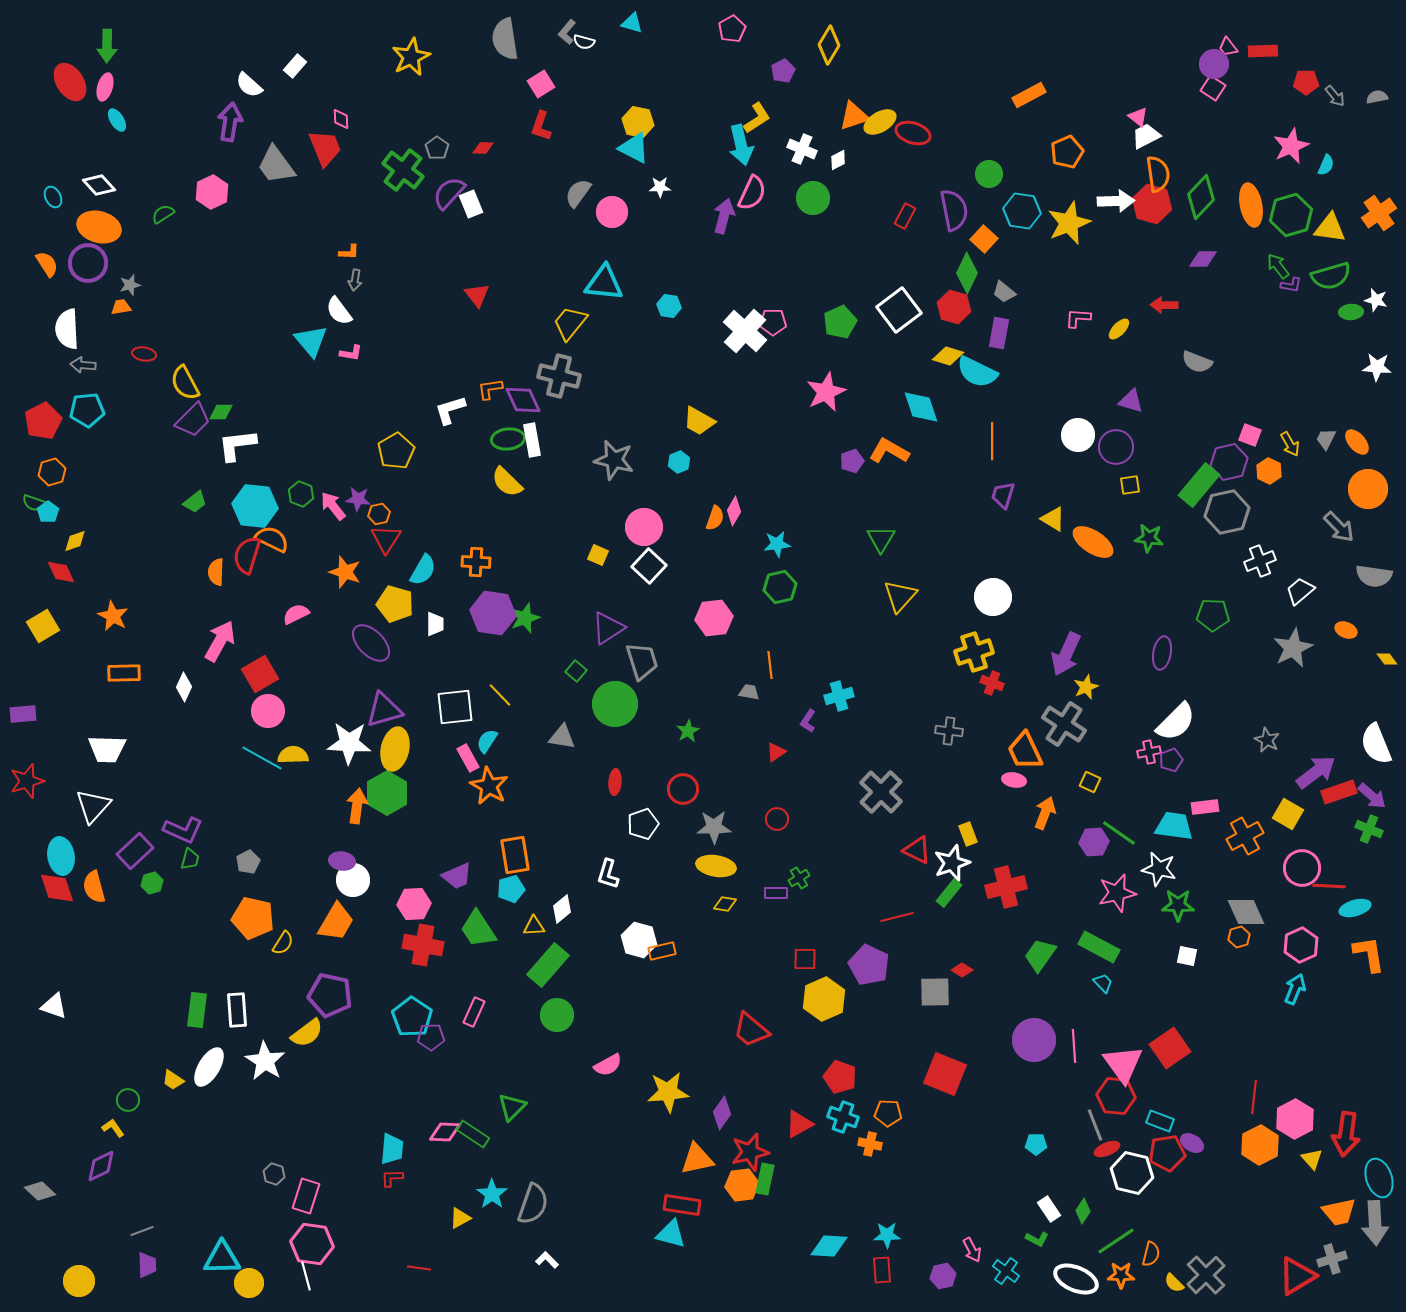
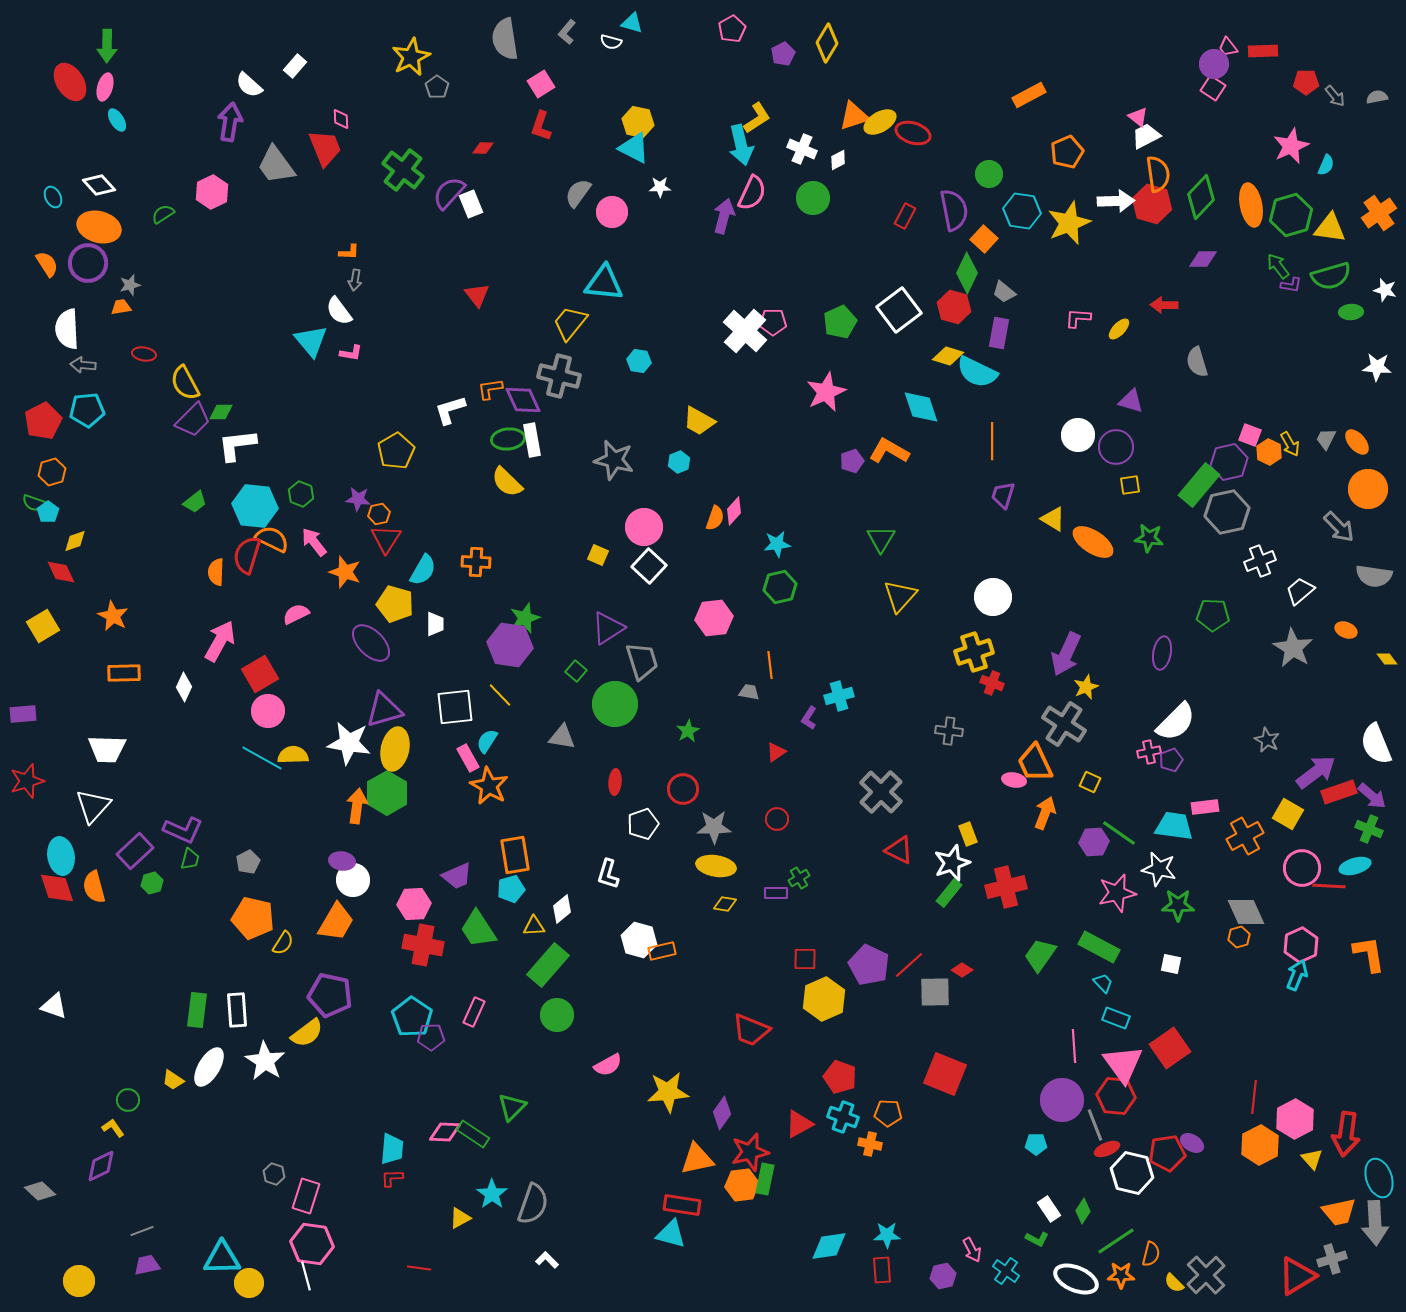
white semicircle at (584, 42): moved 27 px right
yellow diamond at (829, 45): moved 2 px left, 2 px up
purple pentagon at (783, 71): moved 17 px up
gray pentagon at (437, 148): moved 61 px up
white star at (1376, 300): moved 9 px right, 10 px up
cyan hexagon at (669, 306): moved 30 px left, 55 px down
gray semicircle at (1197, 362): rotated 52 degrees clockwise
orange hexagon at (1269, 471): moved 19 px up
pink arrow at (333, 506): moved 19 px left, 36 px down
pink diamond at (734, 511): rotated 12 degrees clockwise
purple hexagon at (493, 613): moved 17 px right, 32 px down
gray star at (1293, 648): rotated 15 degrees counterclockwise
purple L-shape at (808, 721): moved 1 px right, 3 px up
white star at (349, 743): rotated 6 degrees clockwise
orange trapezoid at (1025, 751): moved 10 px right, 12 px down
red triangle at (917, 850): moved 18 px left
cyan ellipse at (1355, 908): moved 42 px up
red line at (897, 917): moved 12 px right, 48 px down; rotated 28 degrees counterclockwise
white square at (1187, 956): moved 16 px left, 8 px down
cyan arrow at (1295, 989): moved 2 px right, 14 px up
red trapezoid at (751, 1030): rotated 18 degrees counterclockwise
purple circle at (1034, 1040): moved 28 px right, 60 px down
cyan rectangle at (1160, 1121): moved 44 px left, 103 px up
cyan diamond at (829, 1246): rotated 12 degrees counterclockwise
purple trapezoid at (147, 1265): rotated 100 degrees counterclockwise
